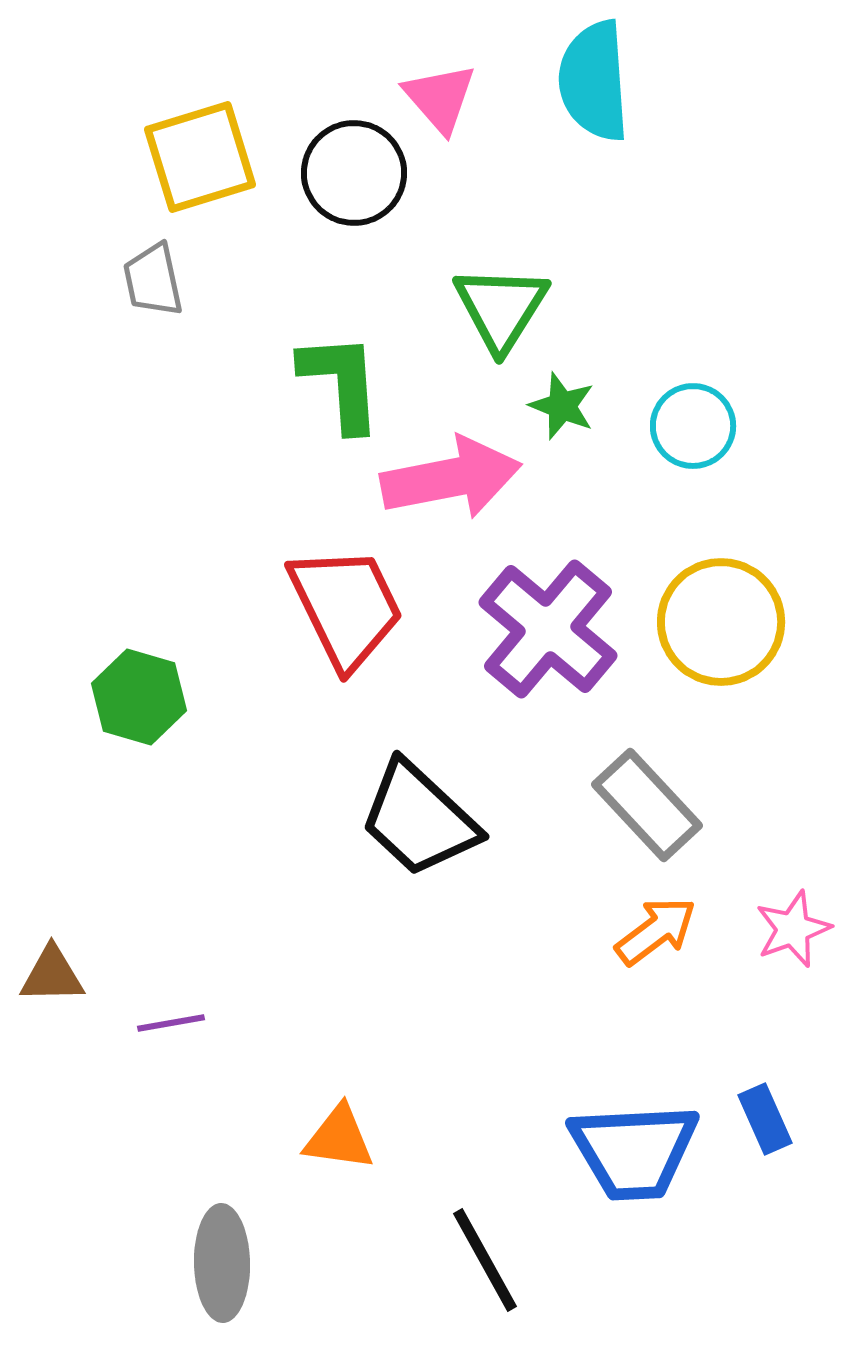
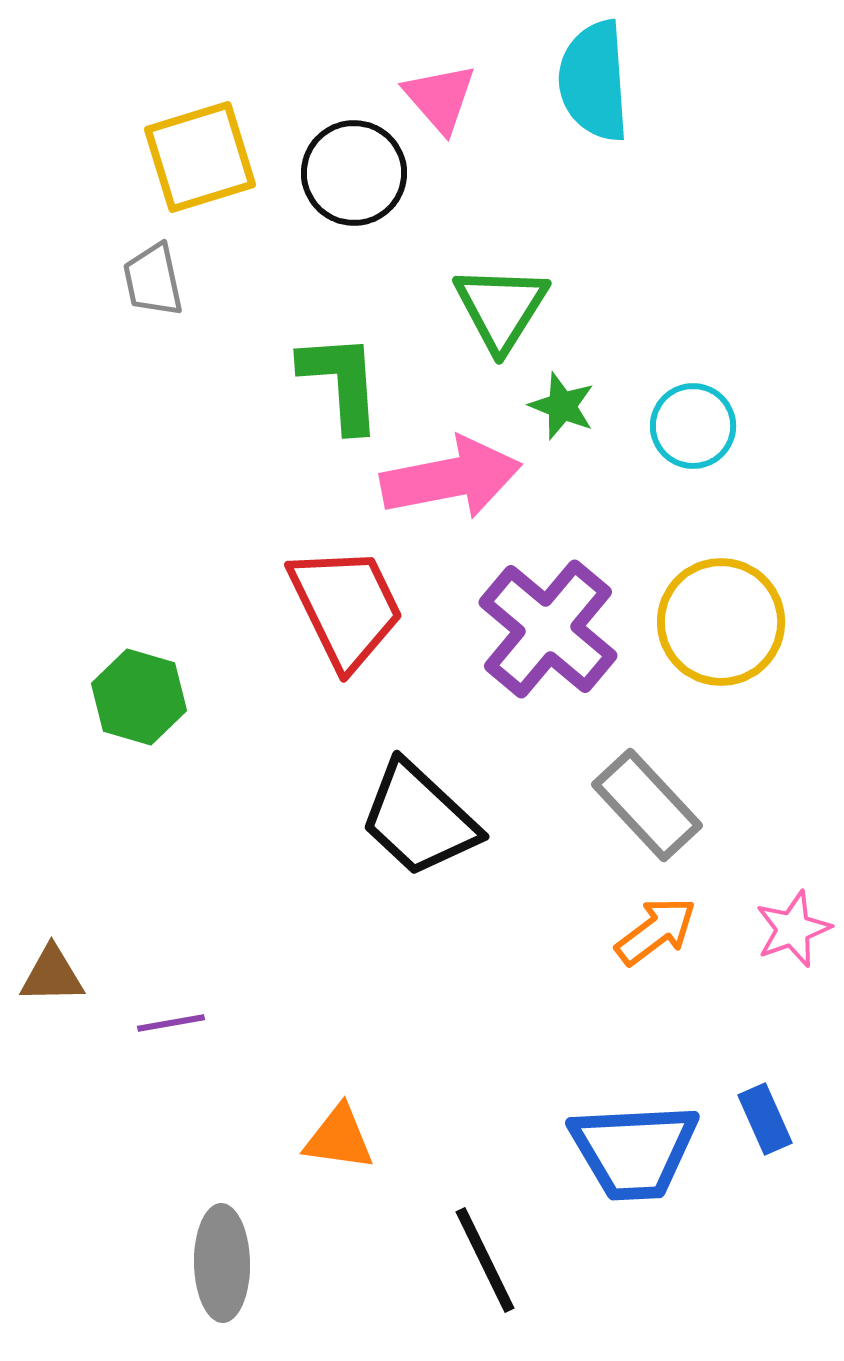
black line: rotated 3 degrees clockwise
